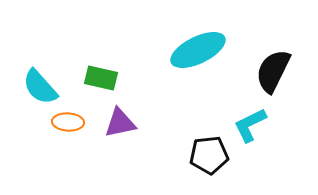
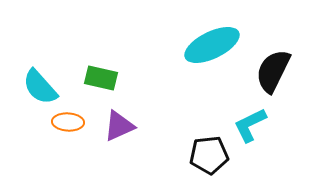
cyan ellipse: moved 14 px right, 5 px up
purple triangle: moved 1 px left, 3 px down; rotated 12 degrees counterclockwise
